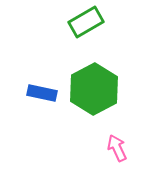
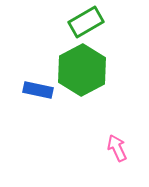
green hexagon: moved 12 px left, 19 px up
blue rectangle: moved 4 px left, 3 px up
